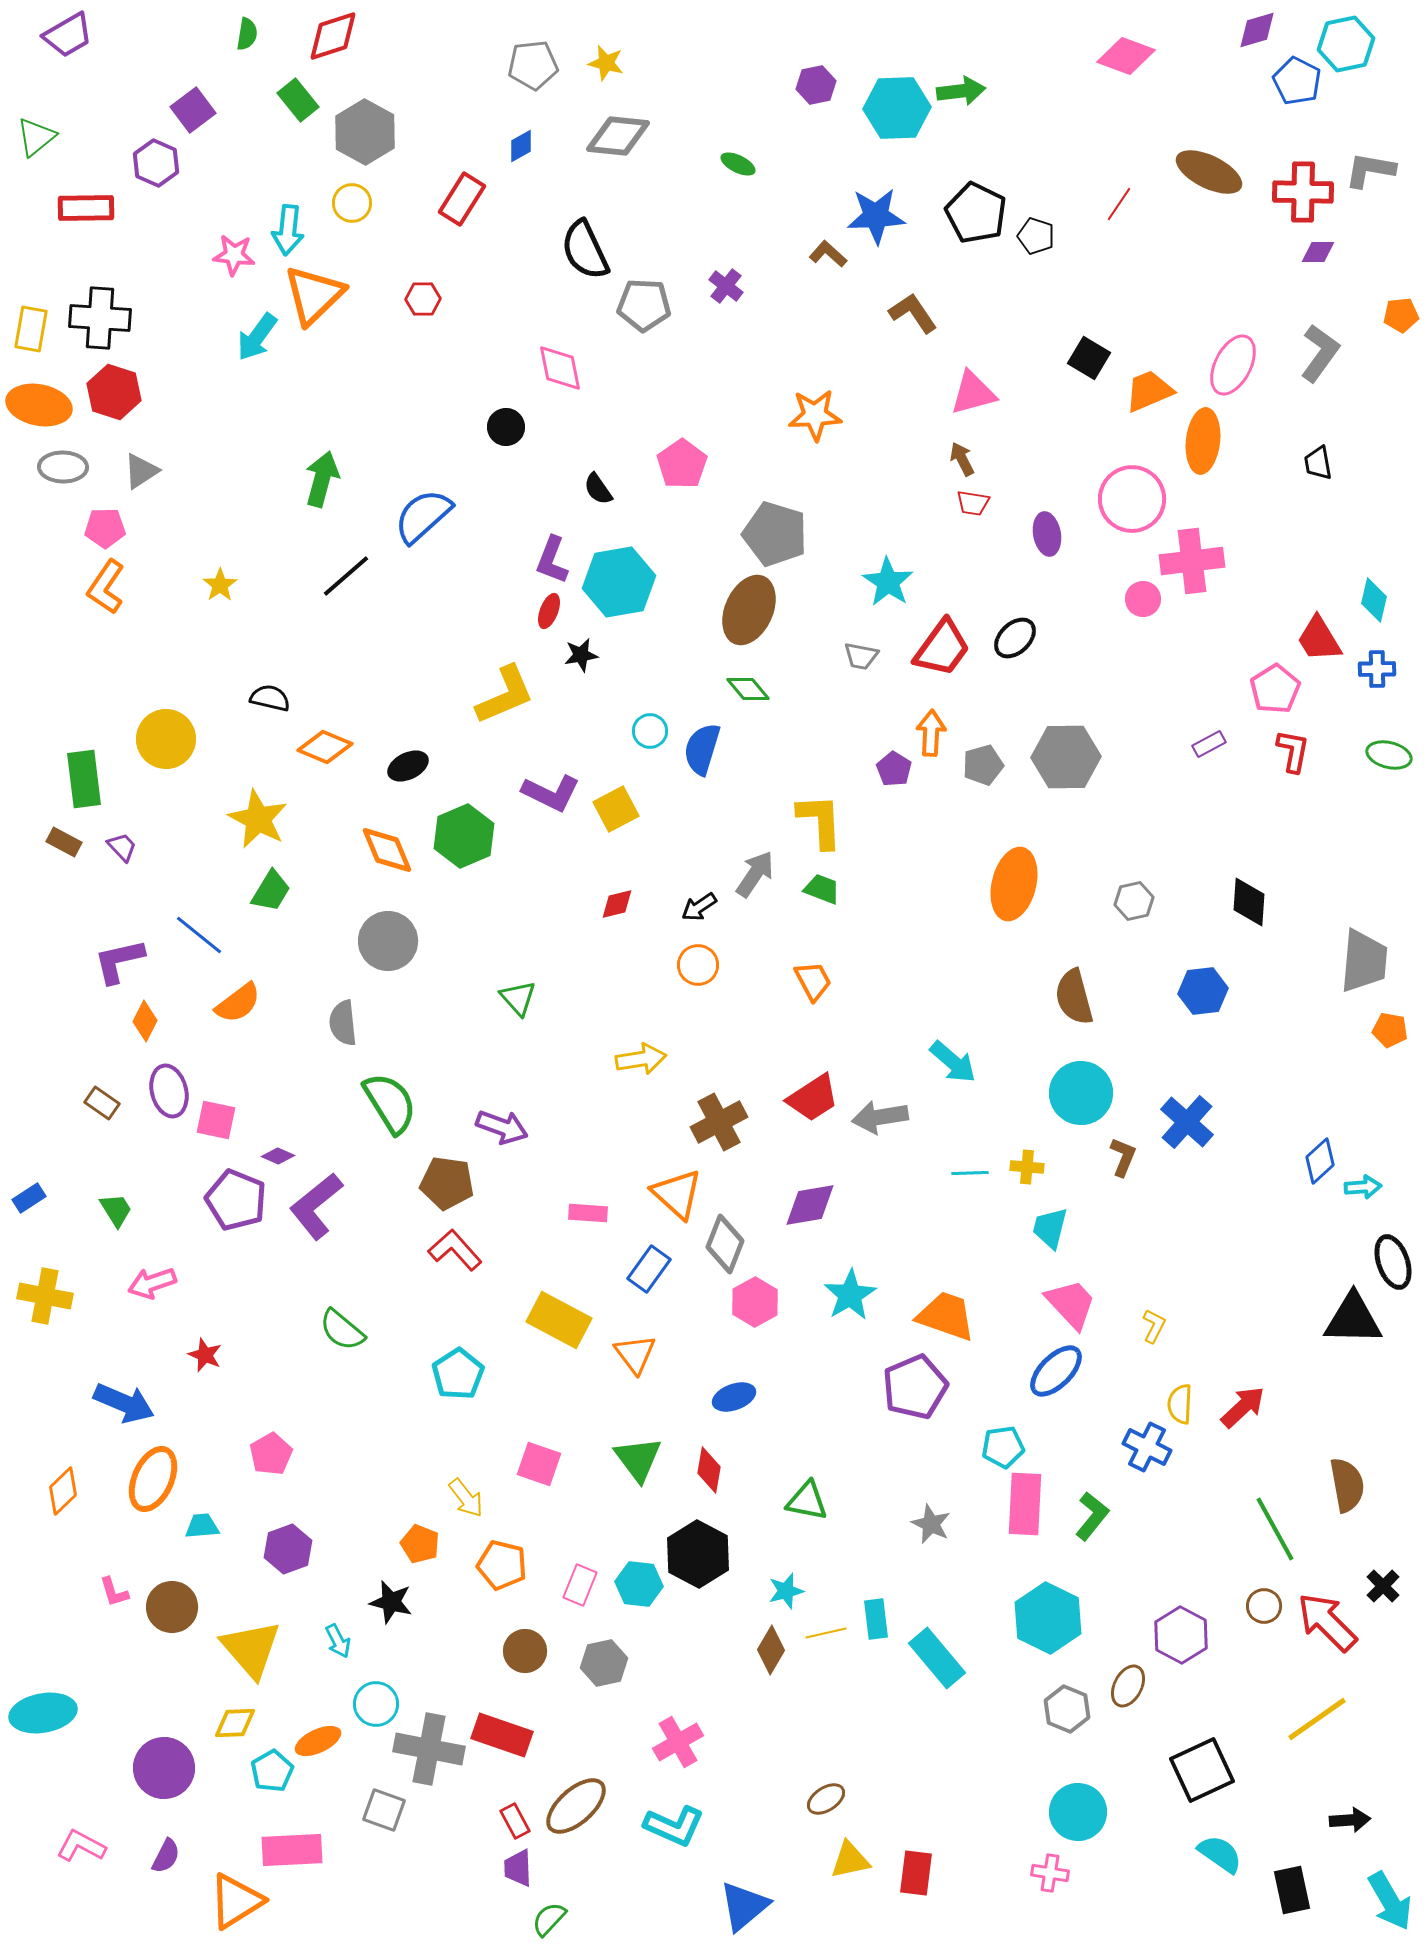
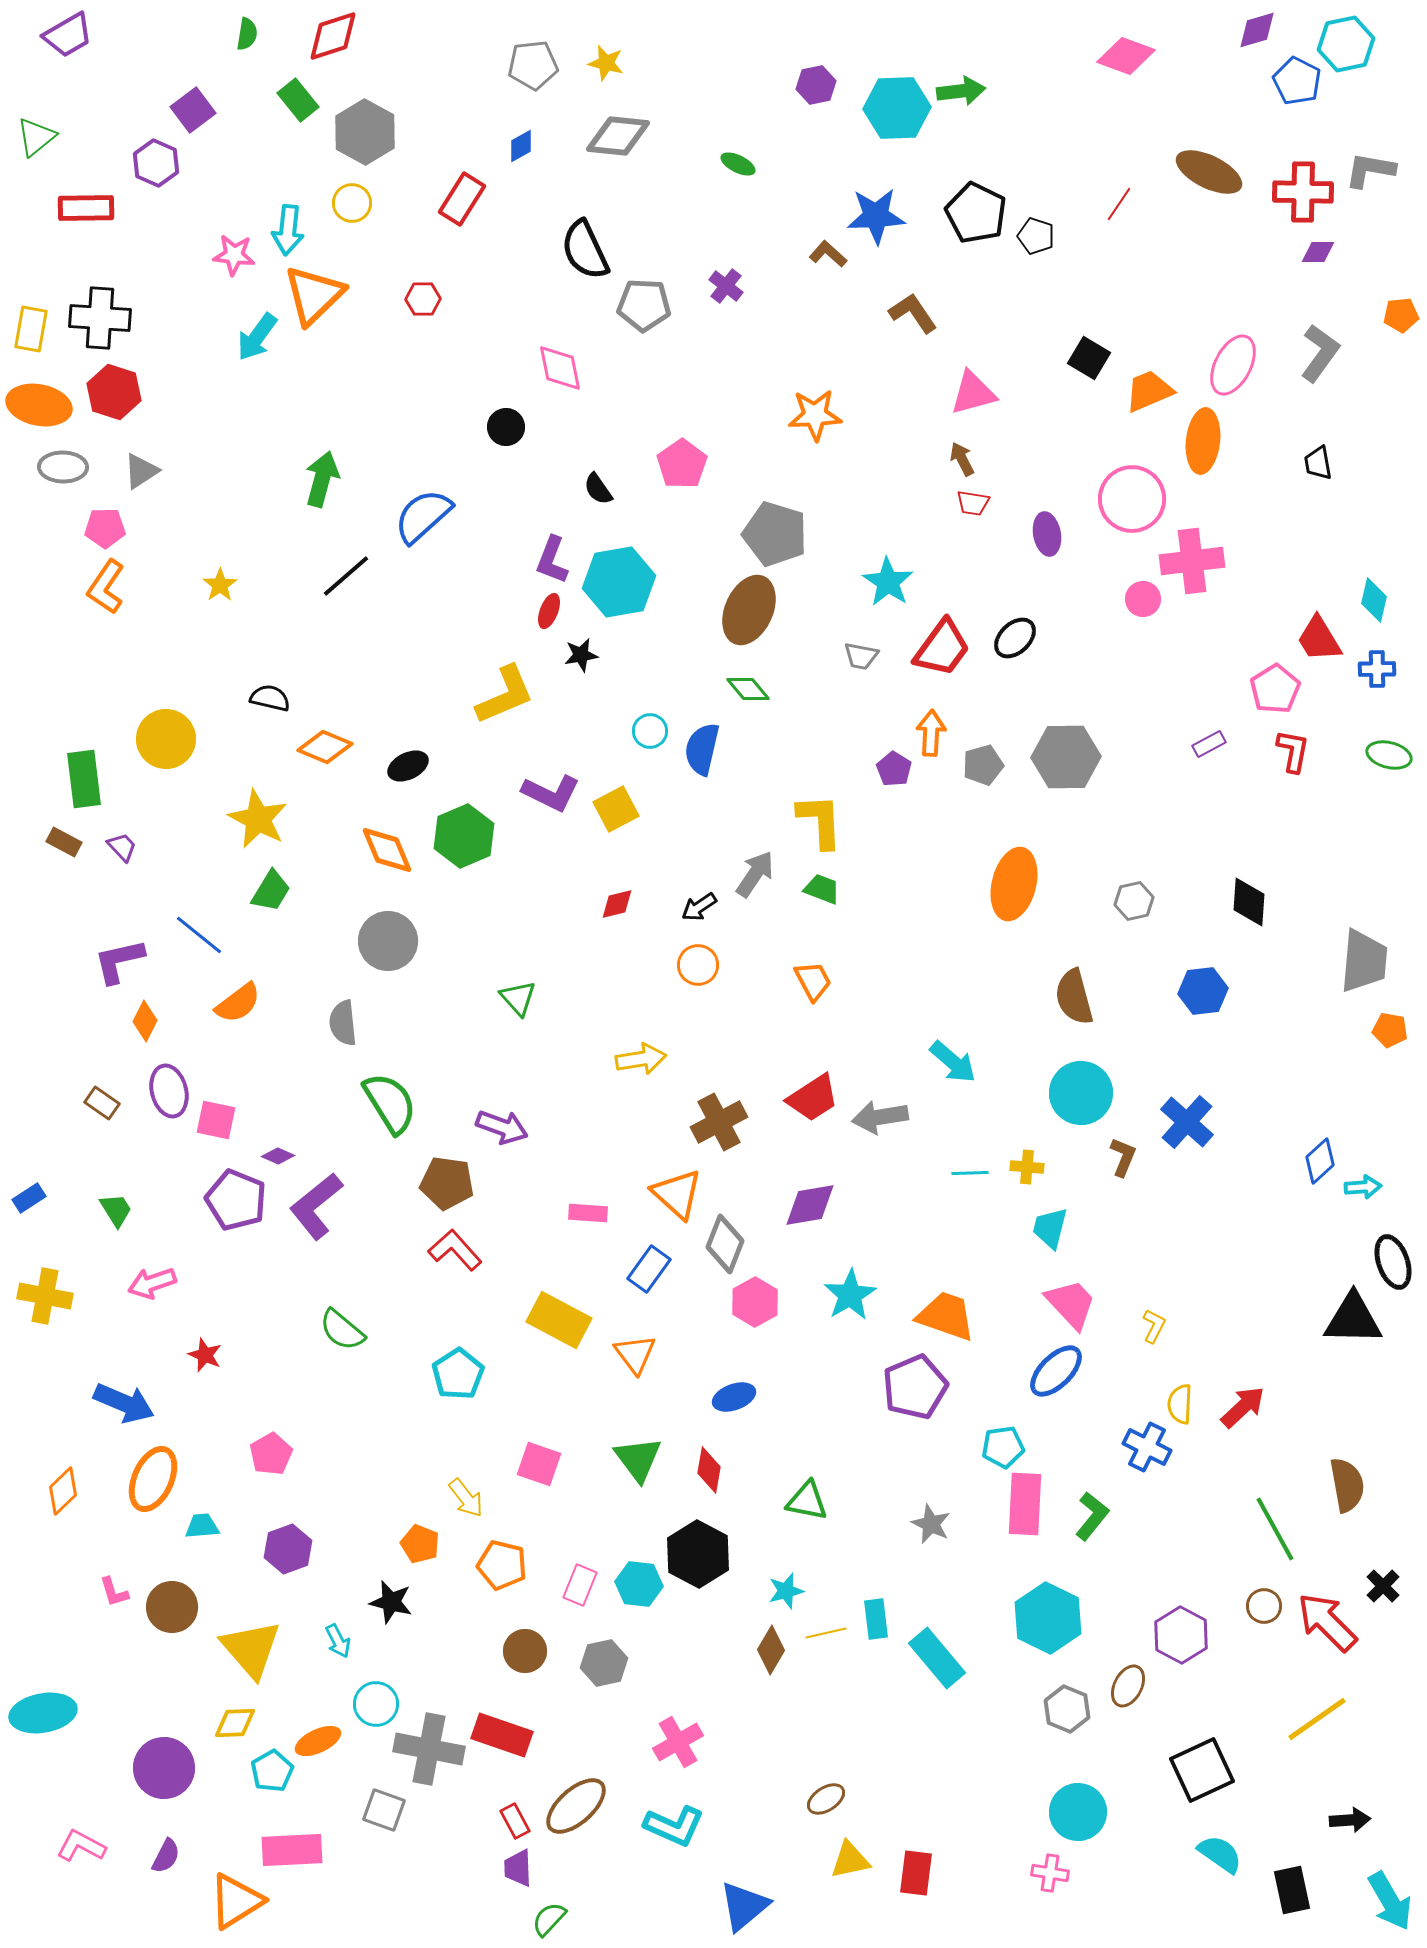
blue semicircle at (702, 749): rotated 4 degrees counterclockwise
